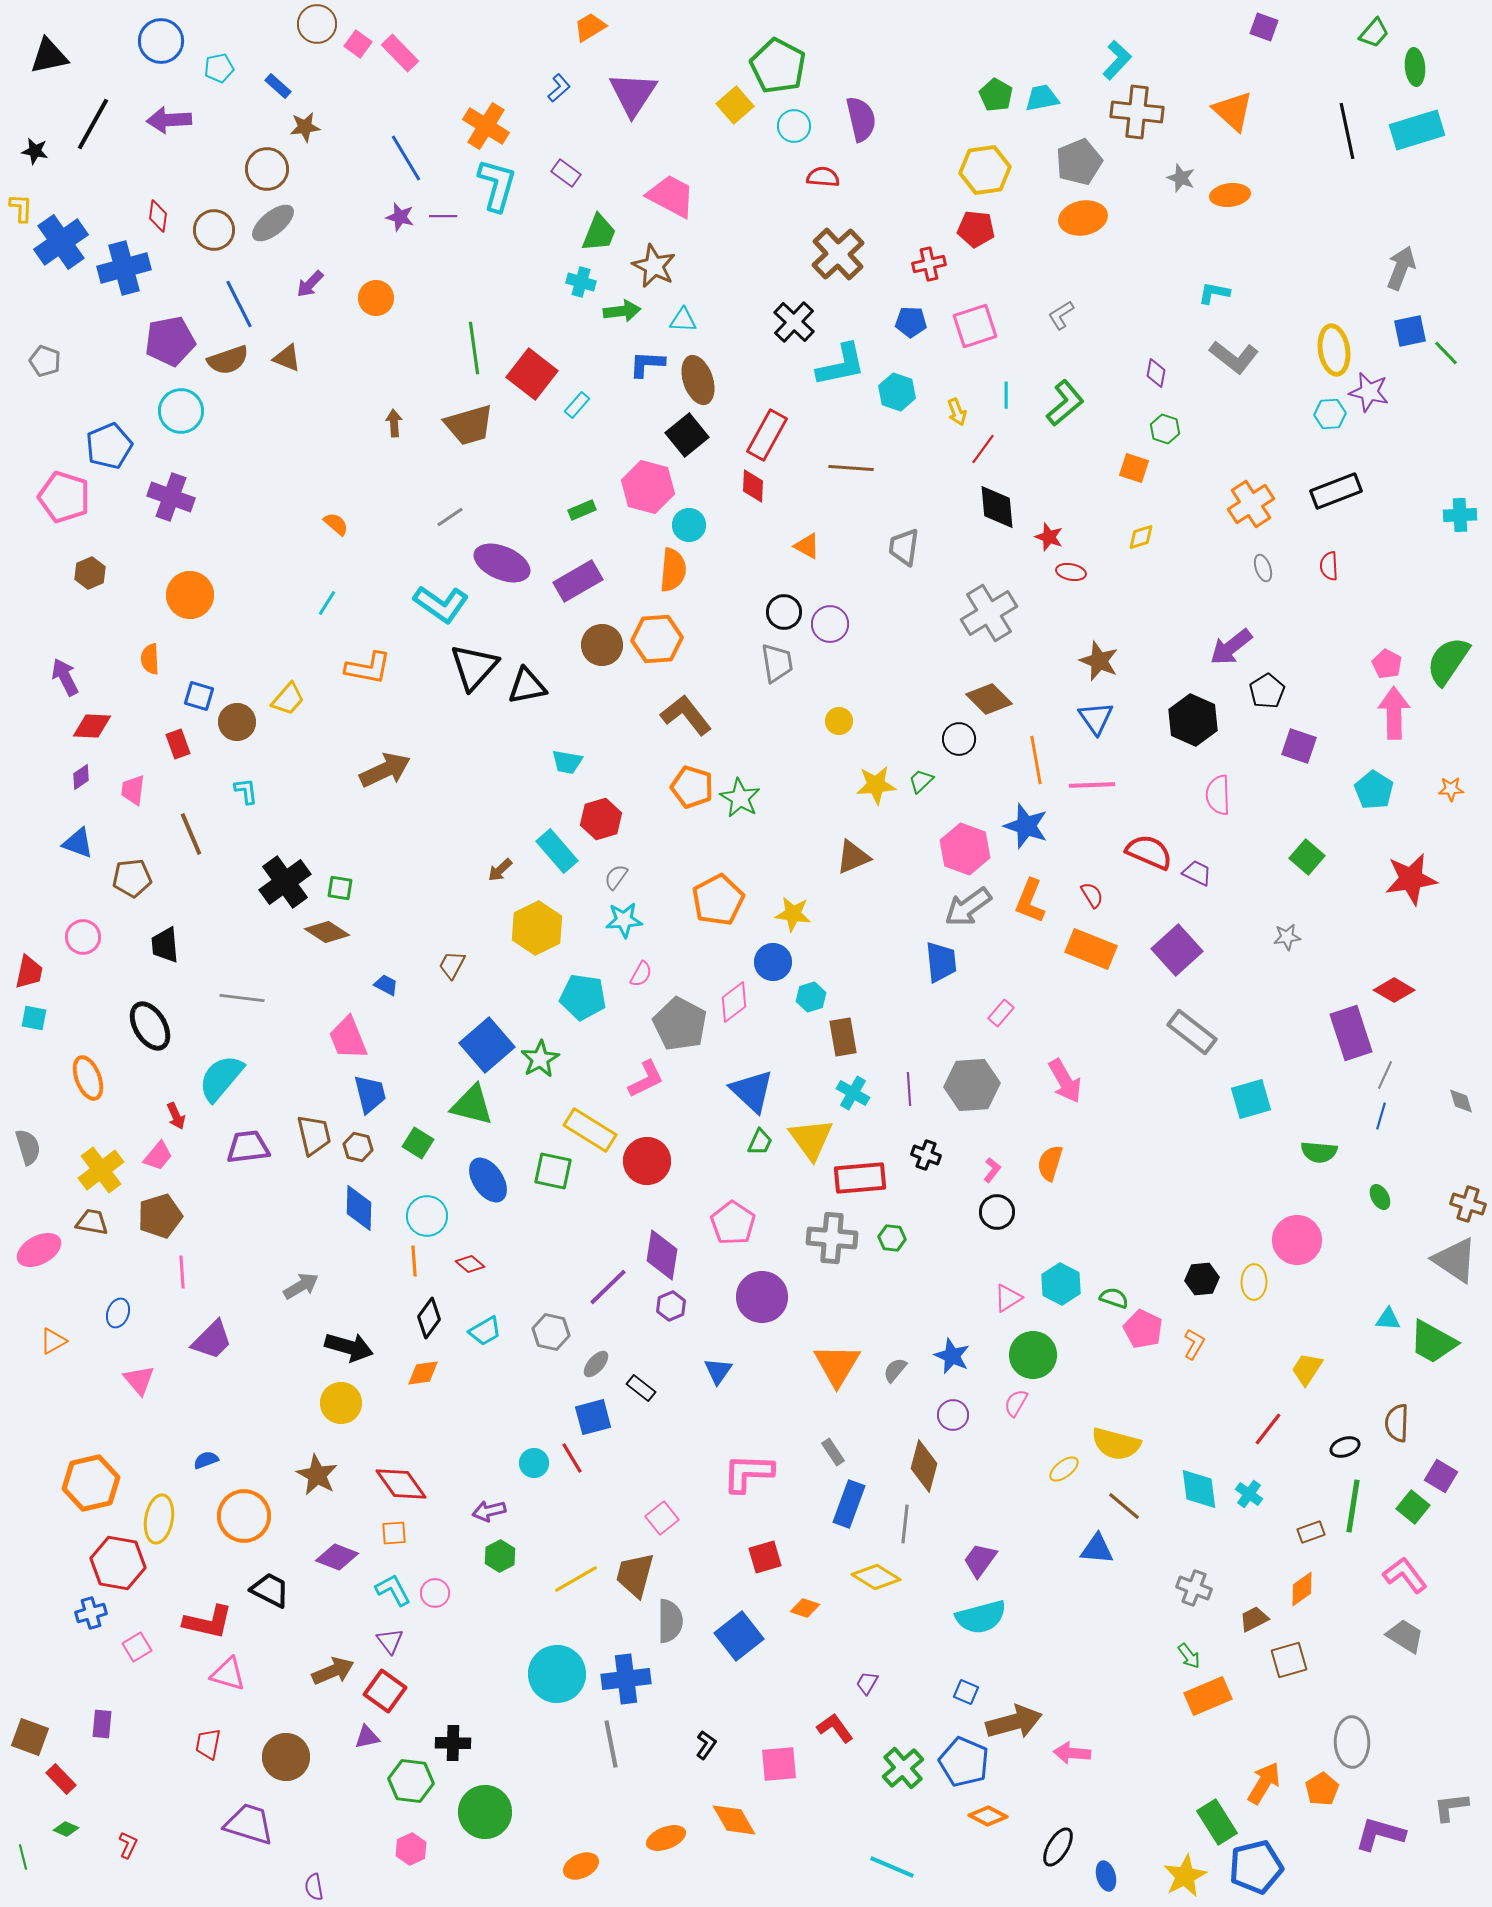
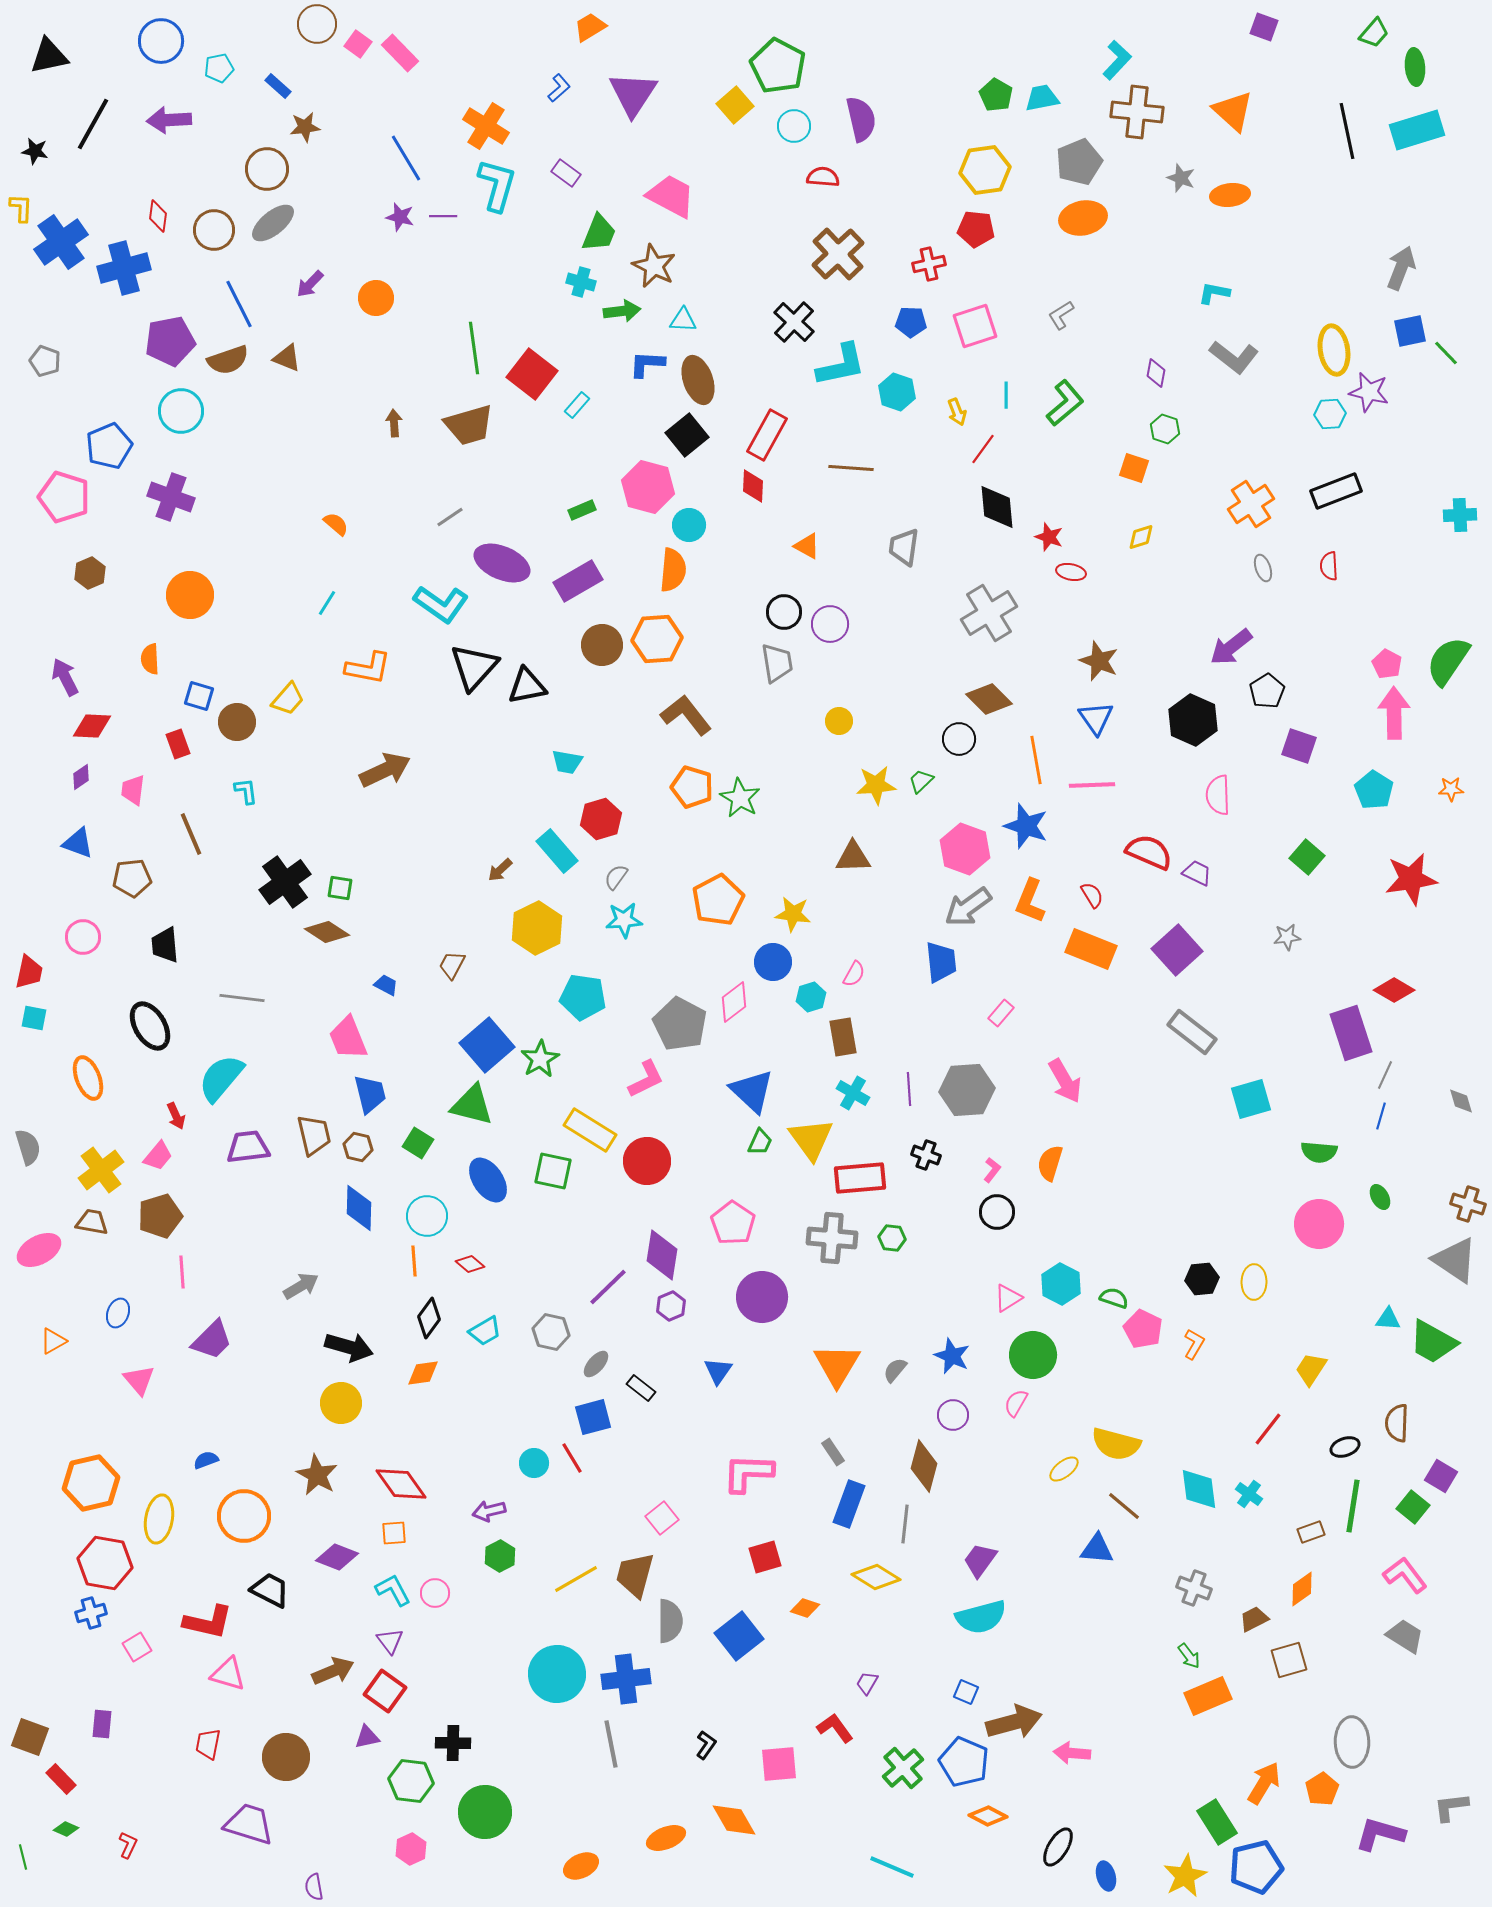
brown triangle at (853, 857): rotated 21 degrees clockwise
pink semicircle at (641, 974): moved 213 px right
gray hexagon at (972, 1085): moved 5 px left, 5 px down
pink circle at (1297, 1240): moved 22 px right, 16 px up
yellow trapezoid at (1307, 1369): moved 4 px right
red hexagon at (118, 1563): moved 13 px left
